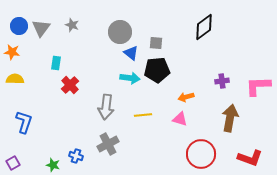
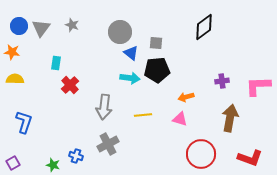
gray arrow: moved 2 px left
